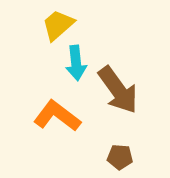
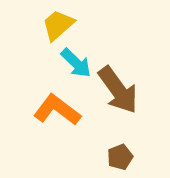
cyan arrow: rotated 40 degrees counterclockwise
orange L-shape: moved 6 px up
brown pentagon: rotated 25 degrees counterclockwise
